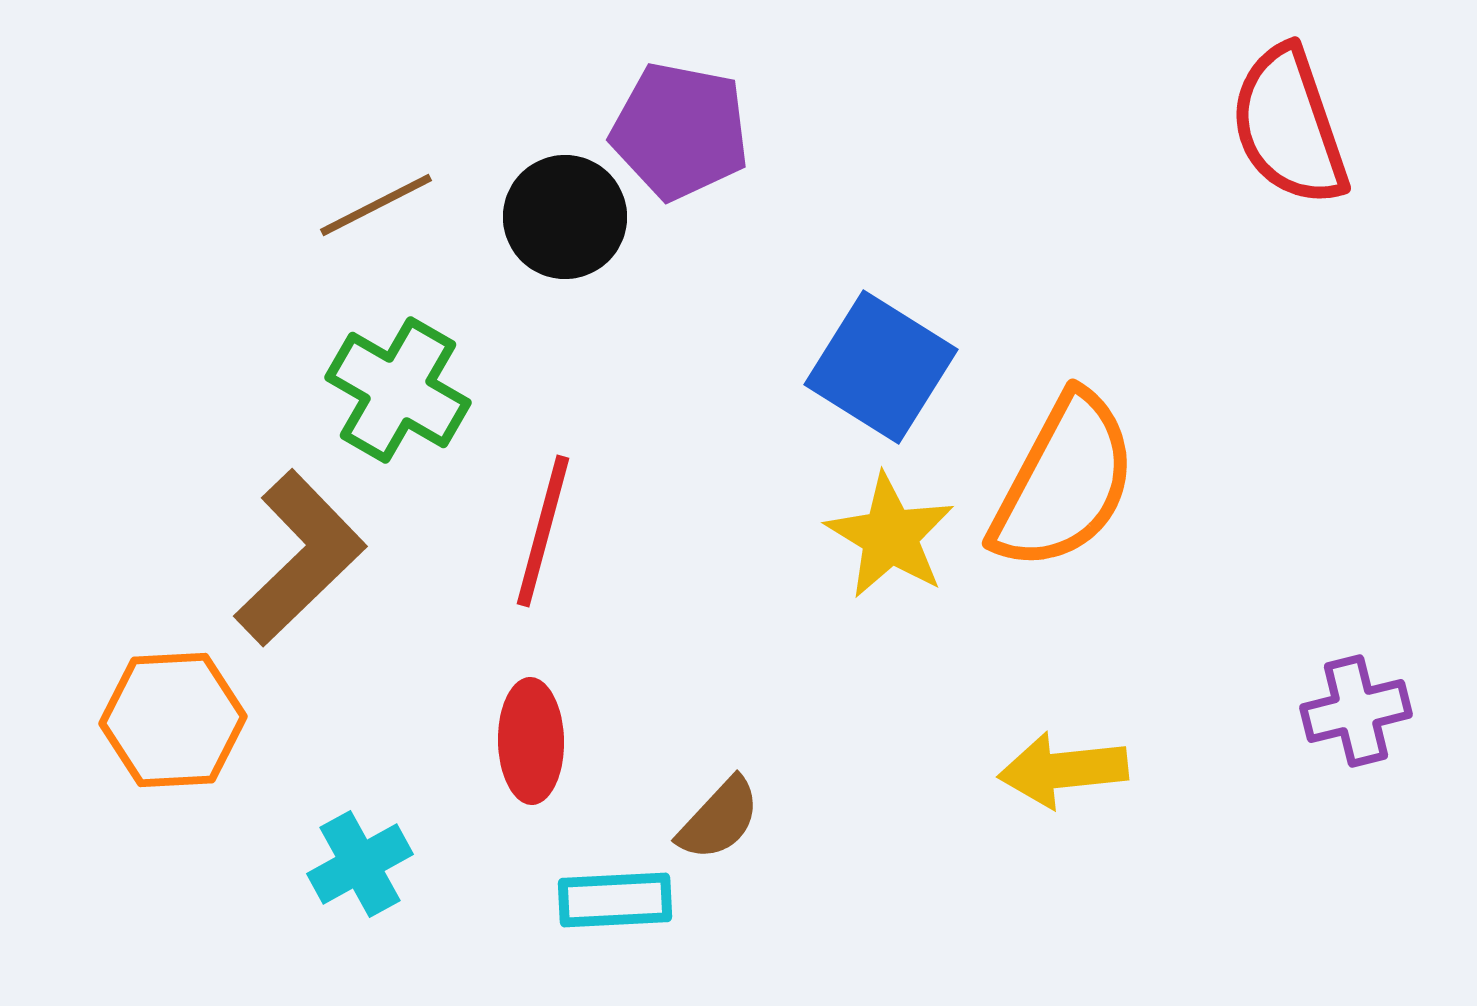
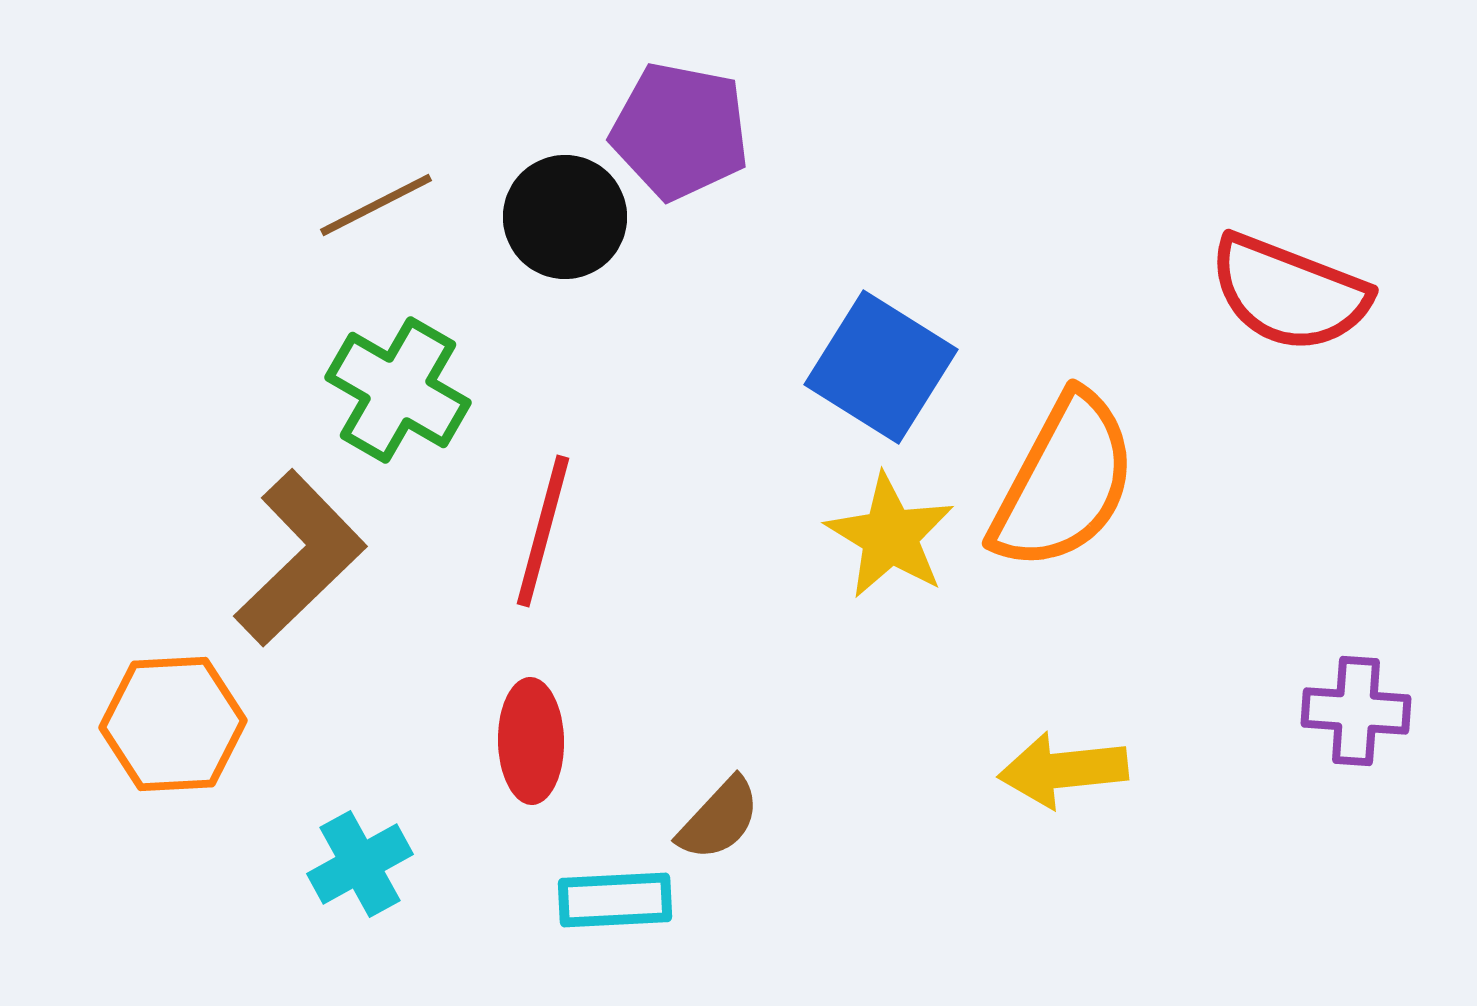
red semicircle: moved 167 px down; rotated 50 degrees counterclockwise
purple cross: rotated 18 degrees clockwise
orange hexagon: moved 4 px down
